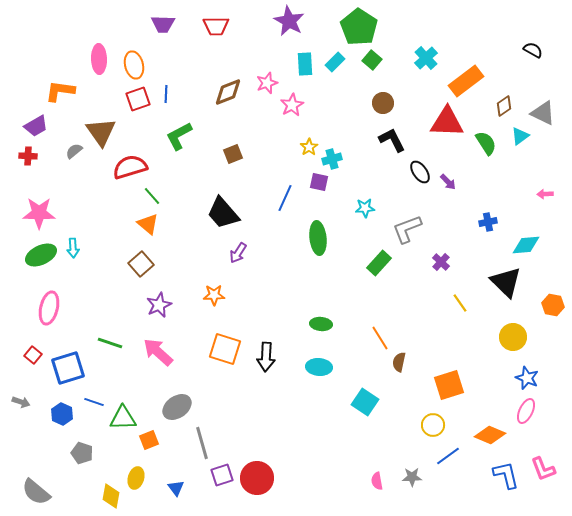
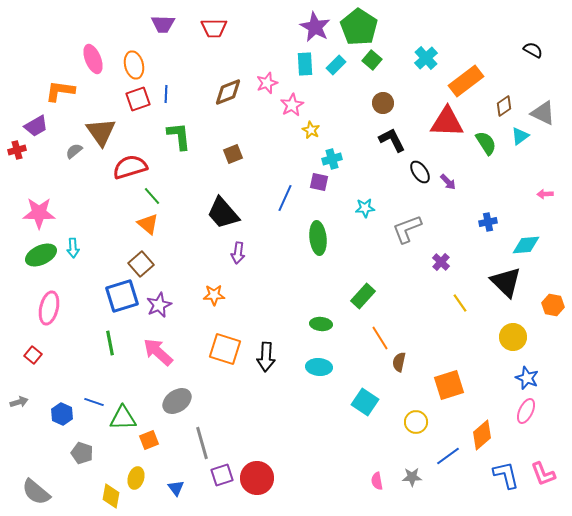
purple star at (289, 21): moved 26 px right, 6 px down
red trapezoid at (216, 26): moved 2 px left, 2 px down
pink ellipse at (99, 59): moved 6 px left; rotated 20 degrees counterclockwise
cyan rectangle at (335, 62): moved 1 px right, 3 px down
green L-shape at (179, 136): rotated 112 degrees clockwise
yellow star at (309, 147): moved 2 px right, 17 px up; rotated 12 degrees counterclockwise
red cross at (28, 156): moved 11 px left, 6 px up; rotated 18 degrees counterclockwise
purple arrow at (238, 253): rotated 25 degrees counterclockwise
green rectangle at (379, 263): moved 16 px left, 33 px down
green line at (110, 343): rotated 60 degrees clockwise
blue square at (68, 368): moved 54 px right, 72 px up
gray arrow at (21, 402): moved 2 px left; rotated 36 degrees counterclockwise
gray ellipse at (177, 407): moved 6 px up
yellow circle at (433, 425): moved 17 px left, 3 px up
orange diamond at (490, 435): moved 8 px left; rotated 64 degrees counterclockwise
pink L-shape at (543, 469): moved 5 px down
